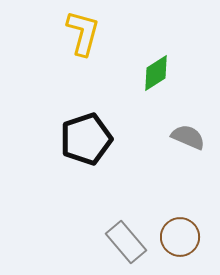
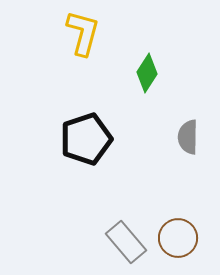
green diamond: moved 9 px left; rotated 24 degrees counterclockwise
gray semicircle: rotated 112 degrees counterclockwise
brown circle: moved 2 px left, 1 px down
